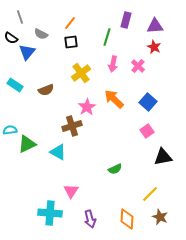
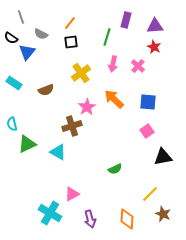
gray line: moved 1 px right
cyan rectangle: moved 1 px left, 2 px up
blue square: rotated 36 degrees counterclockwise
cyan semicircle: moved 2 px right, 6 px up; rotated 96 degrees counterclockwise
pink triangle: moved 1 px right, 3 px down; rotated 28 degrees clockwise
cyan cross: rotated 25 degrees clockwise
brown star: moved 3 px right, 3 px up
